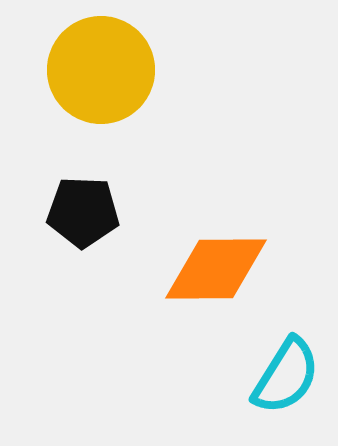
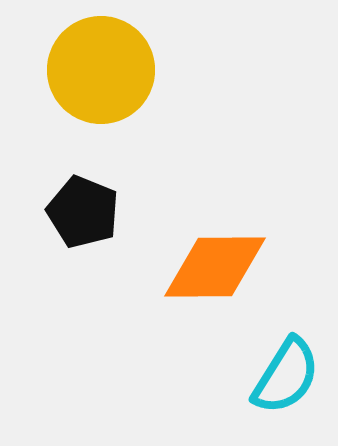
black pentagon: rotated 20 degrees clockwise
orange diamond: moved 1 px left, 2 px up
